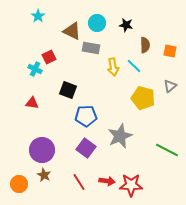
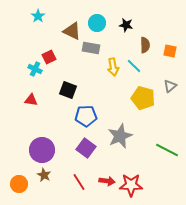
red triangle: moved 1 px left, 3 px up
